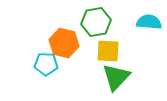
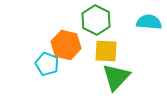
green hexagon: moved 2 px up; rotated 24 degrees counterclockwise
orange hexagon: moved 2 px right, 2 px down
yellow square: moved 2 px left
cyan pentagon: moved 1 px right; rotated 20 degrees clockwise
